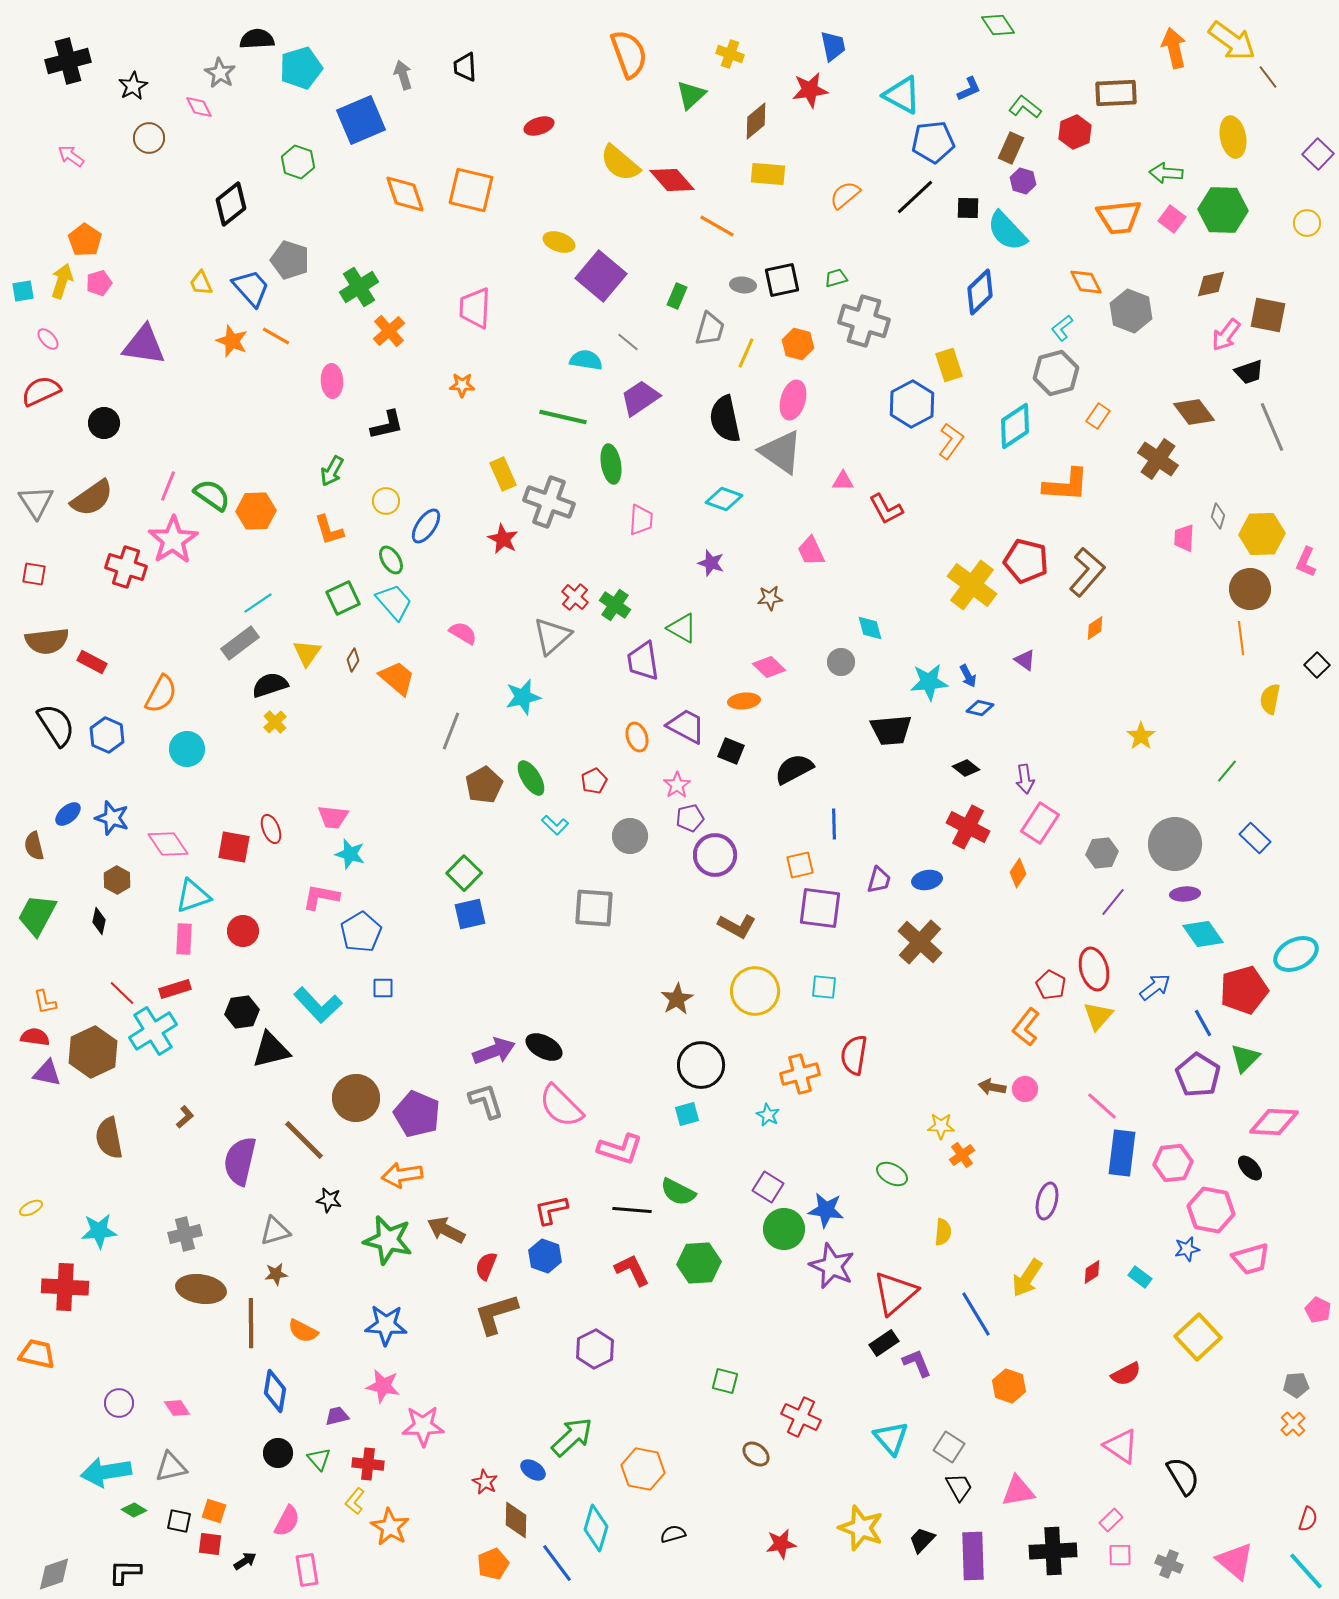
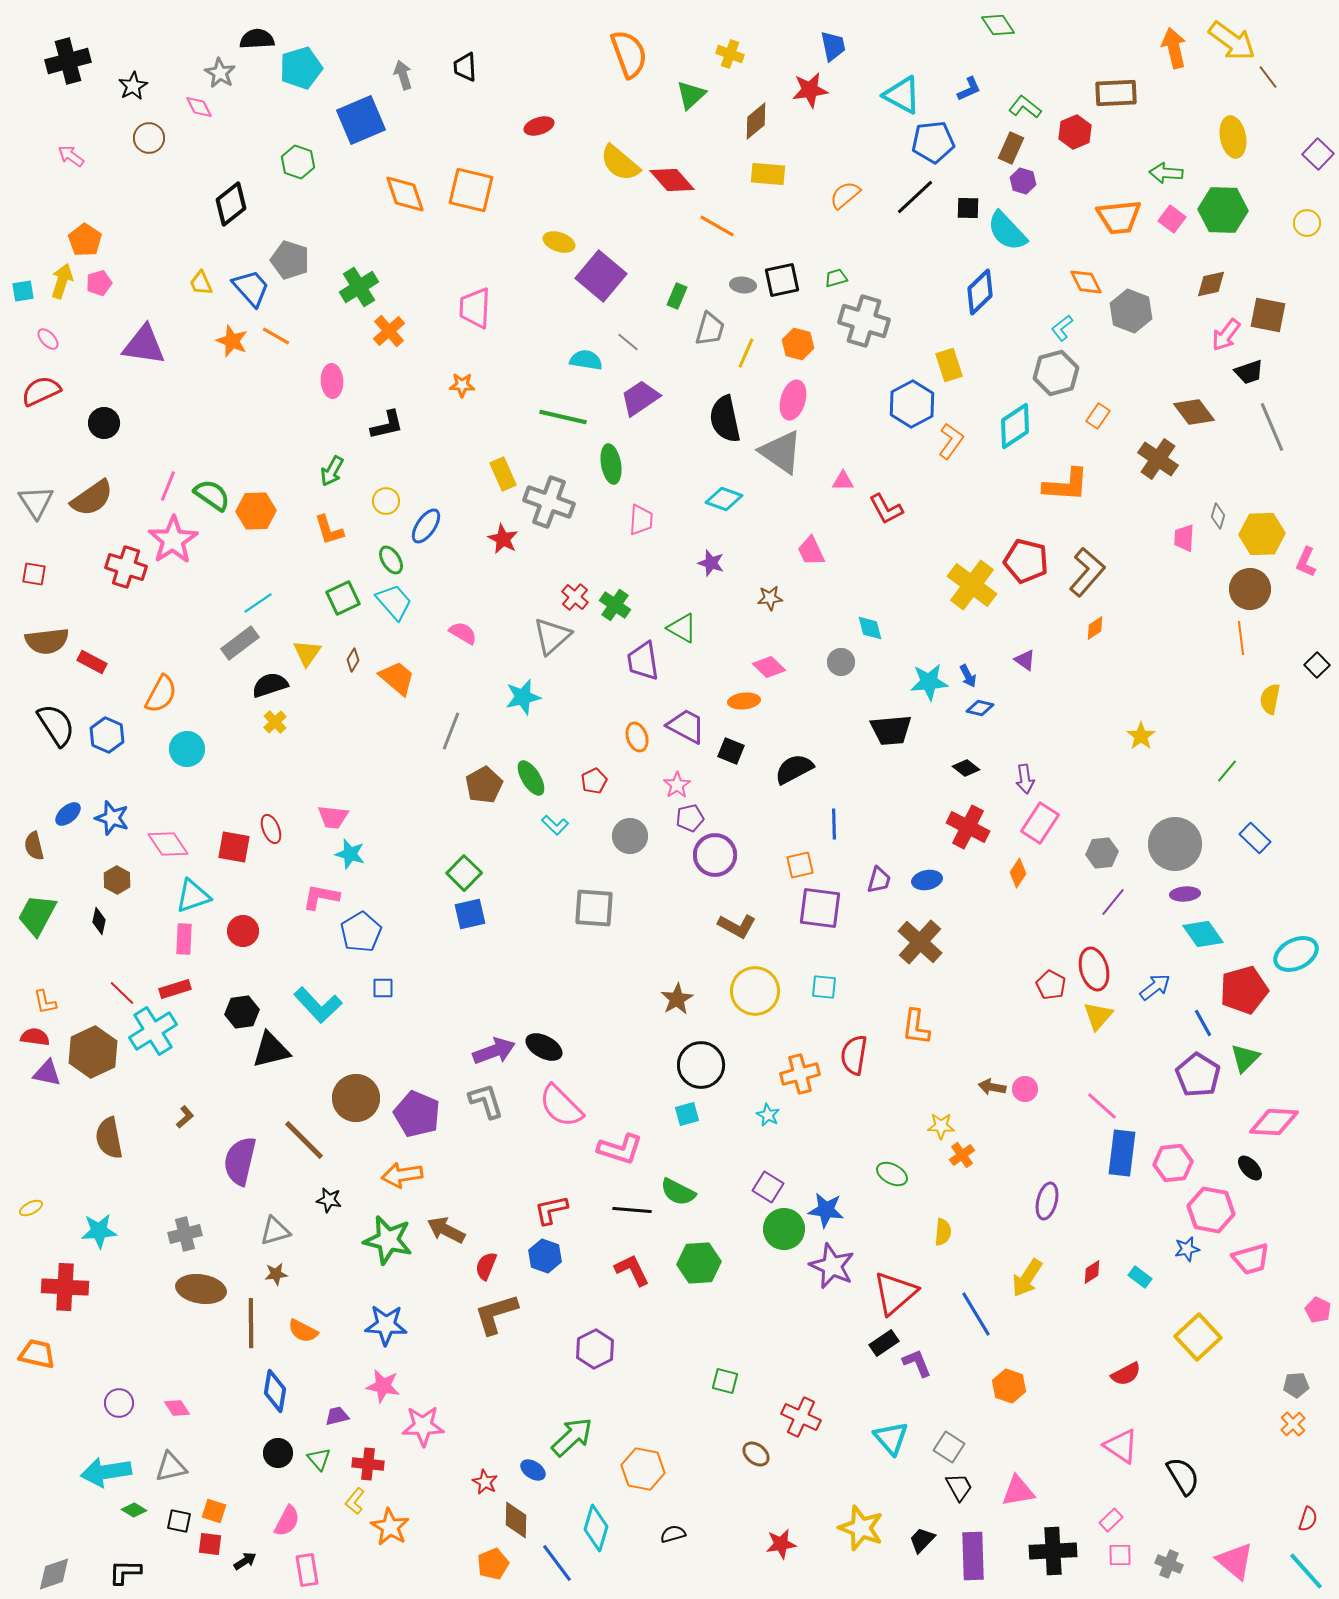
orange L-shape at (1026, 1027): moved 110 px left; rotated 30 degrees counterclockwise
